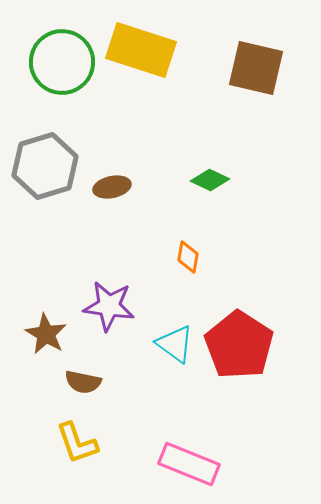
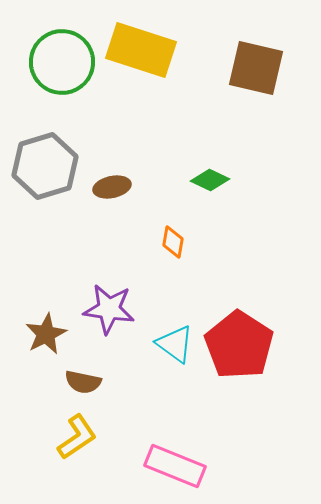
orange diamond: moved 15 px left, 15 px up
purple star: moved 3 px down
brown star: rotated 15 degrees clockwise
yellow L-shape: moved 6 px up; rotated 105 degrees counterclockwise
pink rectangle: moved 14 px left, 2 px down
